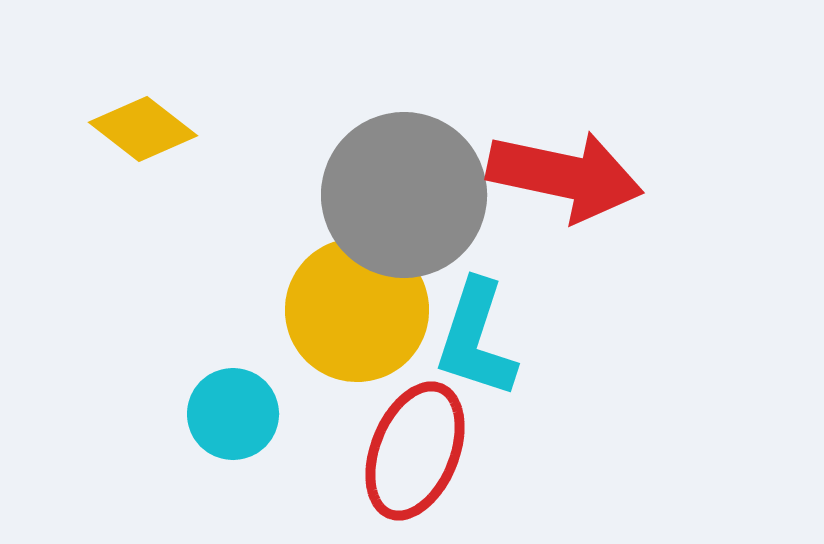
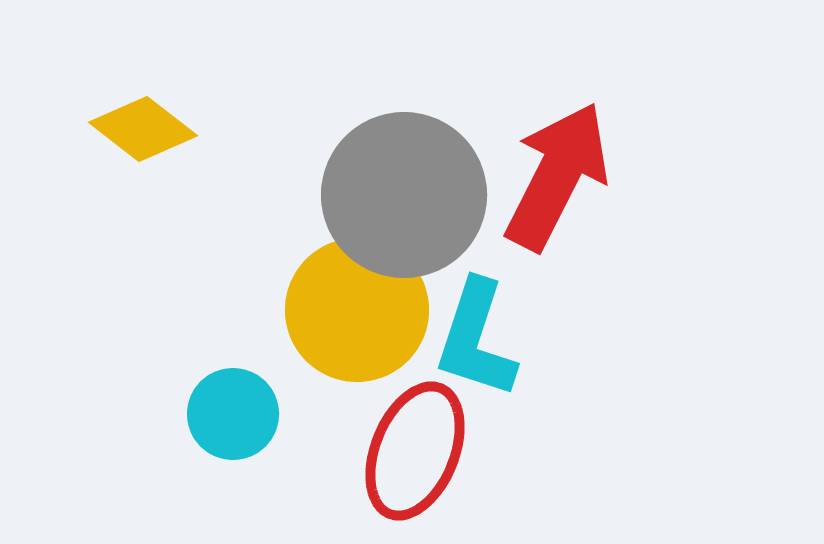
red arrow: moved 8 px left; rotated 75 degrees counterclockwise
